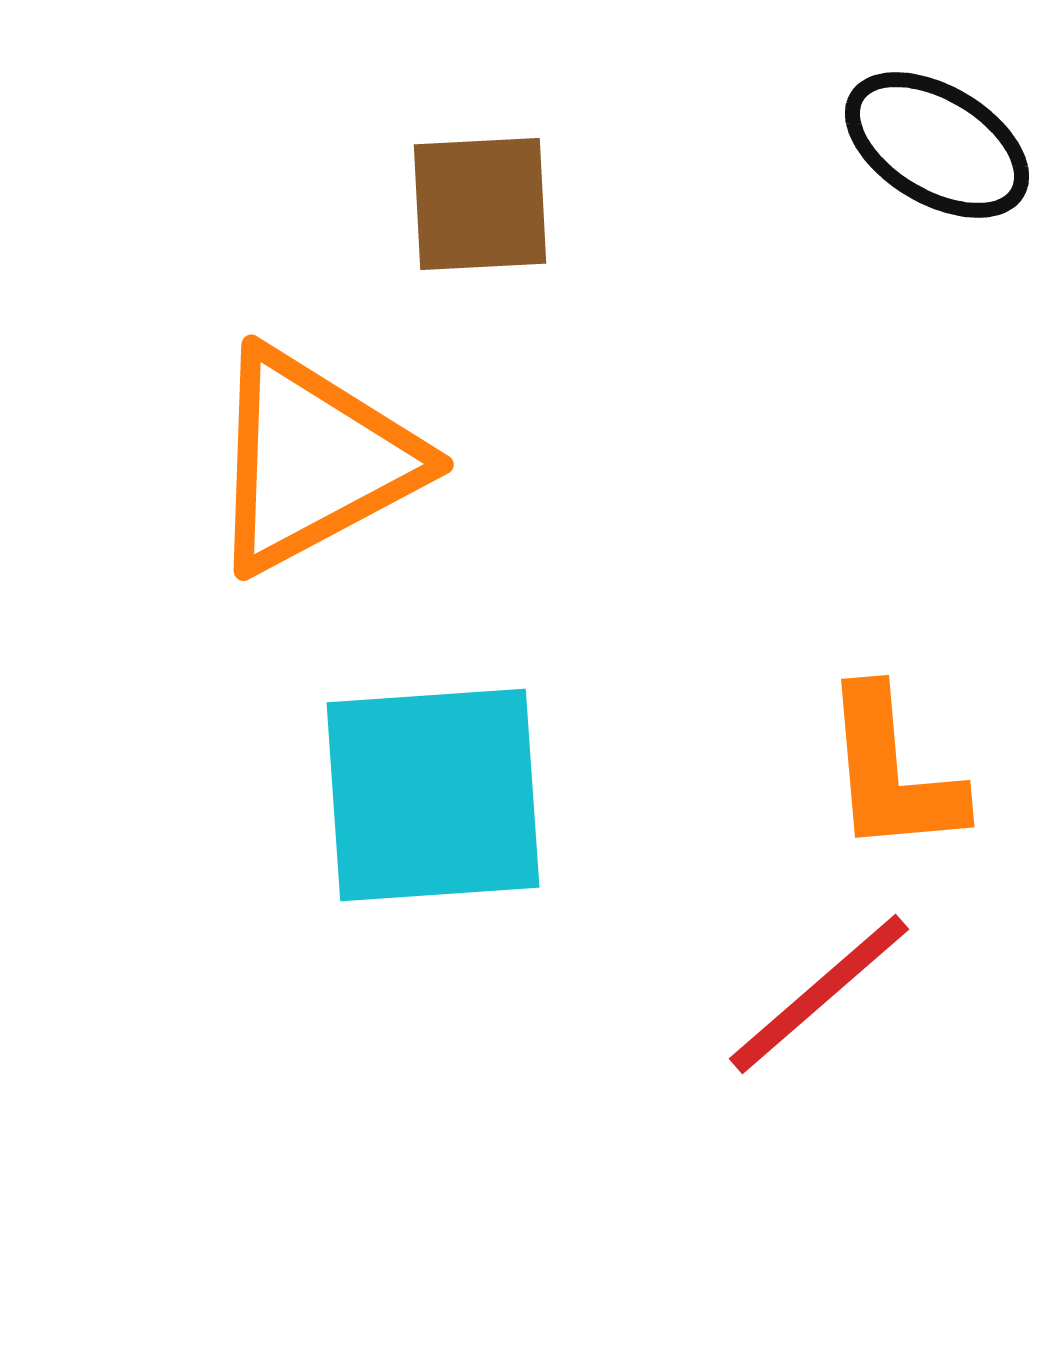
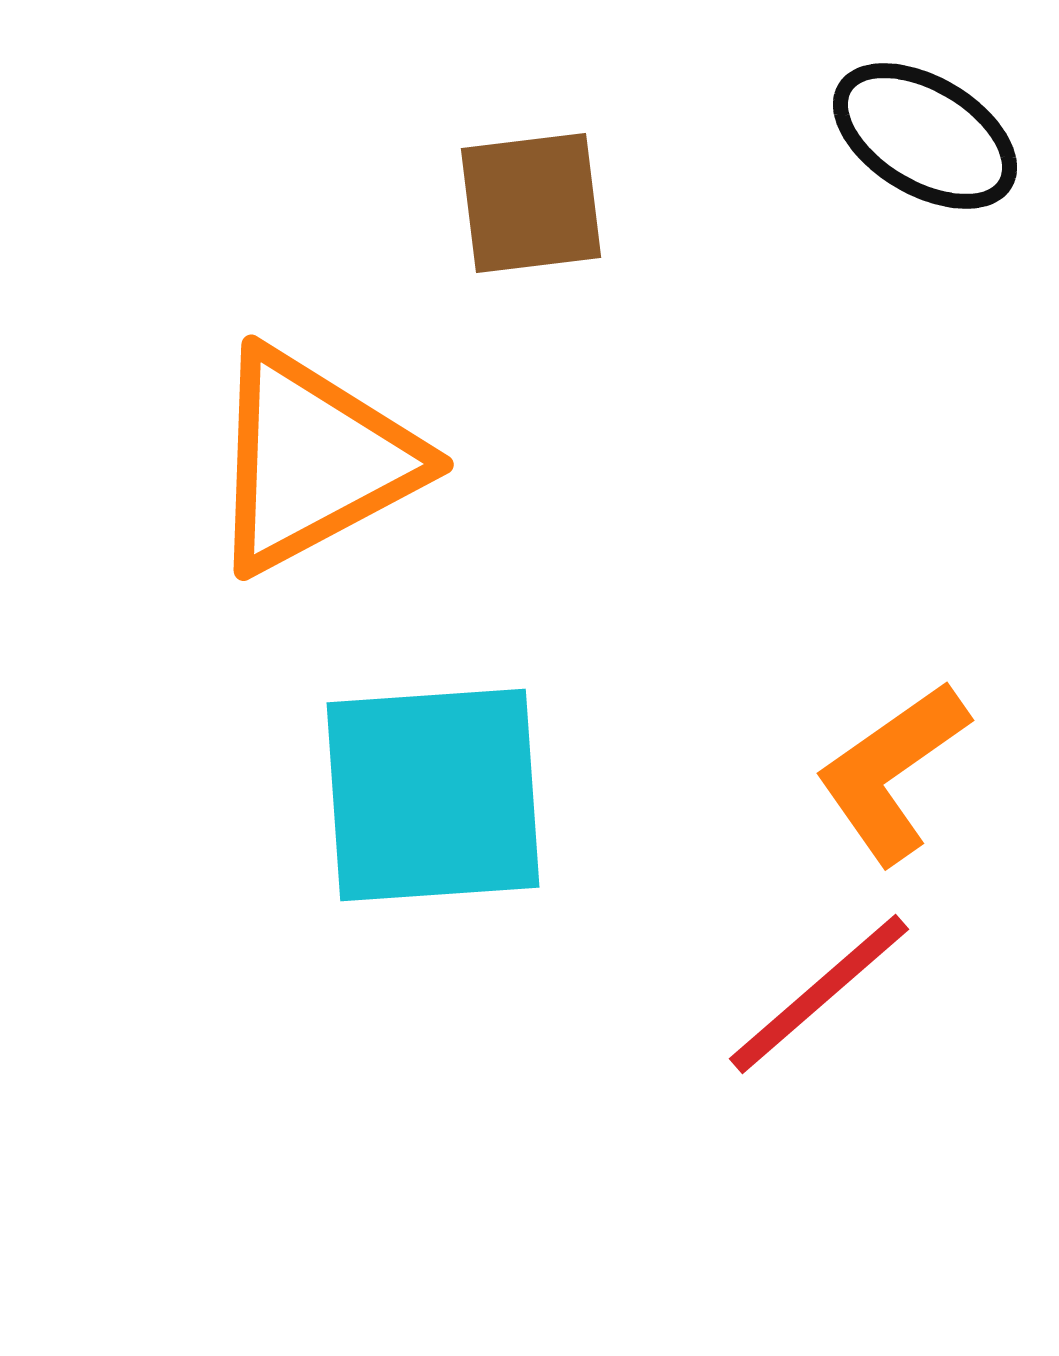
black ellipse: moved 12 px left, 9 px up
brown square: moved 51 px right, 1 px up; rotated 4 degrees counterclockwise
orange L-shape: rotated 60 degrees clockwise
